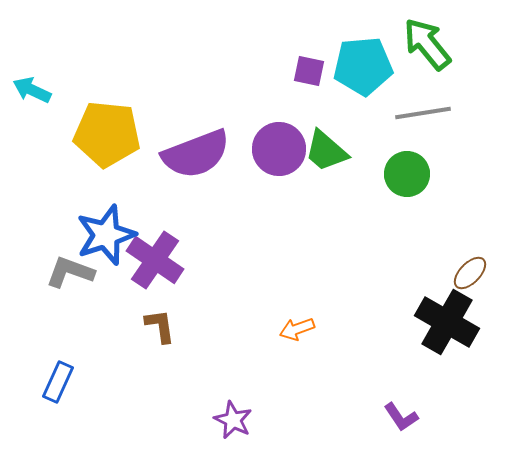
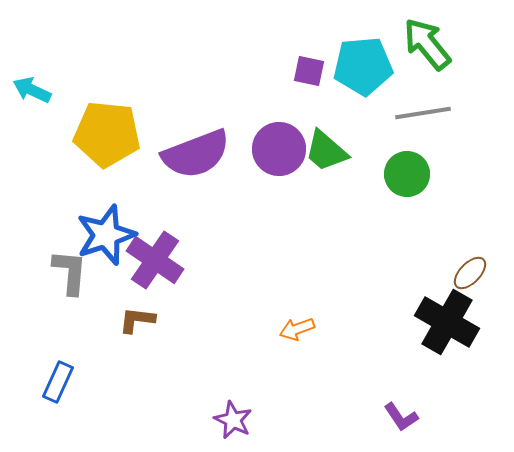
gray L-shape: rotated 75 degrees clockwise
brown L-shape: moved 23 px left, 6 px up; rotated 75 degrees counterclockwise
